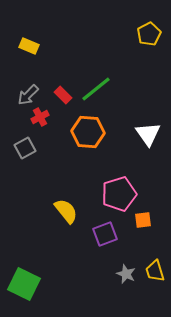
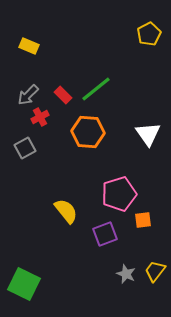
yellow trapezoid: rotated 55 degrees clockwise
